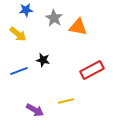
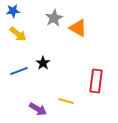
blue star: moved 13 px left, 1 px down
gray star: rotated 12 degrees clockwise
orange triangle: moved 1 px down; rotated 18 degrees clockwise
black star: moved 3 px down; rotated 24 degrees clockwise
red rectangle: moved 4 px right, 11 px down; rotated 55 degrees counterclockwise
yellow line: rotated 28 degrees clockwise
purple arrow: moved 3 px right, 1 px up
